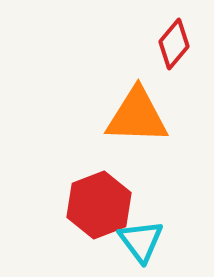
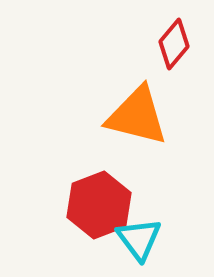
orange triangle: rotated 12 degrees clockwise
cyan triangle: moved 2 px left, 2 px up
